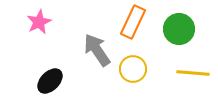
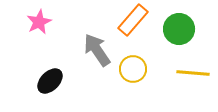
orange rectangle: moved 2 px up; rotated 16 degrees clockwise
